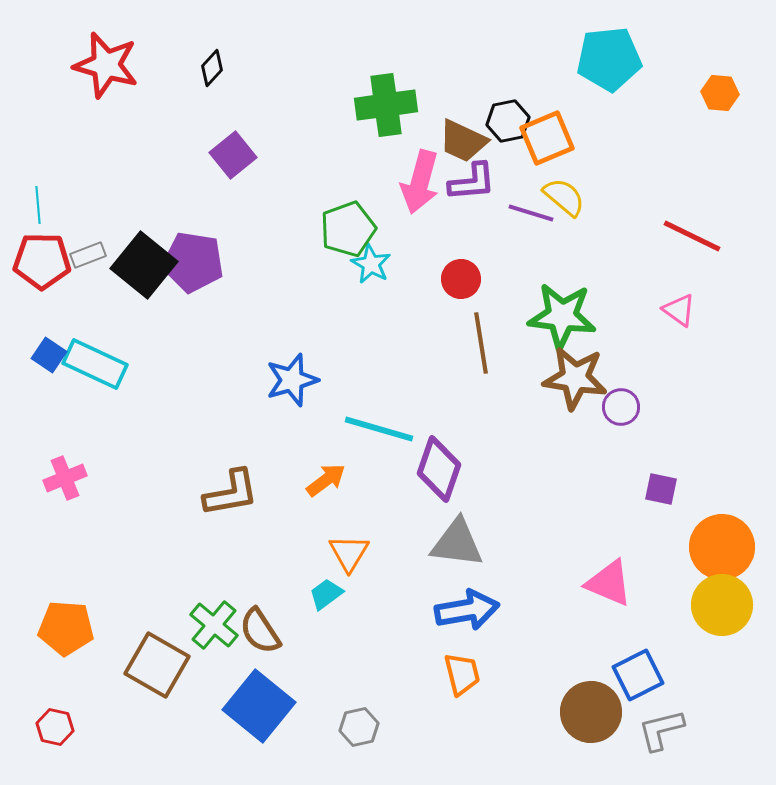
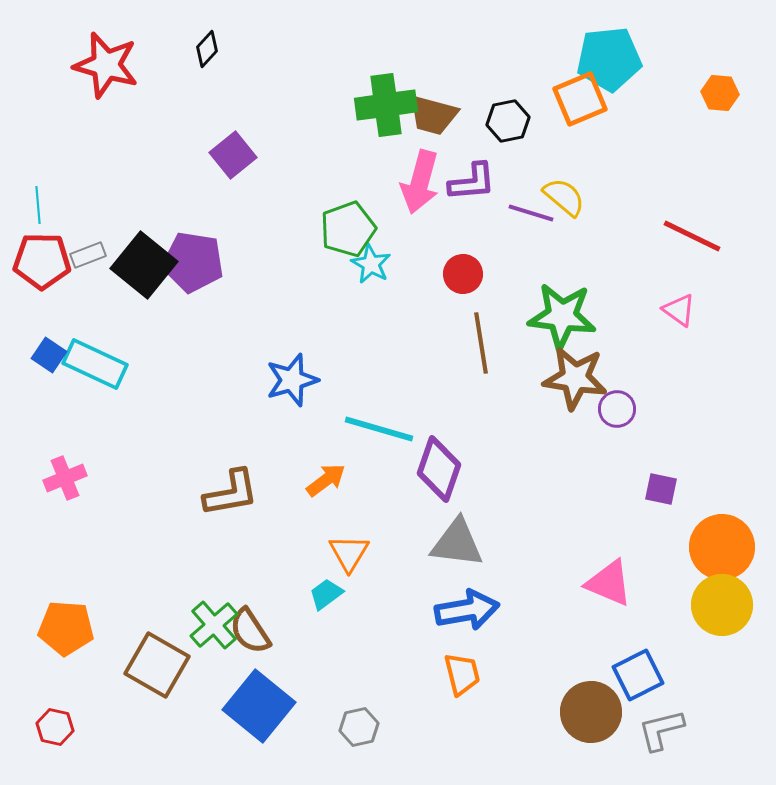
black diamond at (212, 68): moved 5 px left, 19 px up
orange square at (547, 138): moved 33 px right, 39 px up
brown trapezoid at (463, 141): moved 30 px left, 26 px up; rotated 10 degrees counterclockwise
red circle at (461, 279): moved 2 px right, 5 px up
purple circle at (621, 407): moved 4 px left, 2 px down
green cross at (214, 625): rotated 9 degrees clockwise
brown semicircle at (260, 631): moved 10 px left
